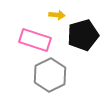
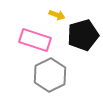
yellow arrow: rotated 14 degrees clockwise
